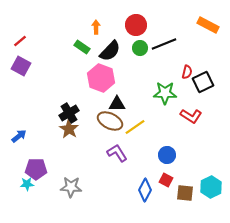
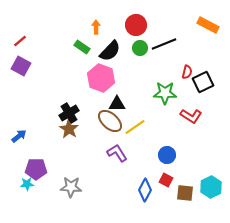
brown ellipse: rotated 15 degrees clockwise
